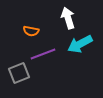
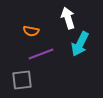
cyan arrow: rotated 35 degrees counterclockwise
purple line: moved 2 px left
gray square: moved 3 px right, 7 px down; rotated 15 degrees clockwise
